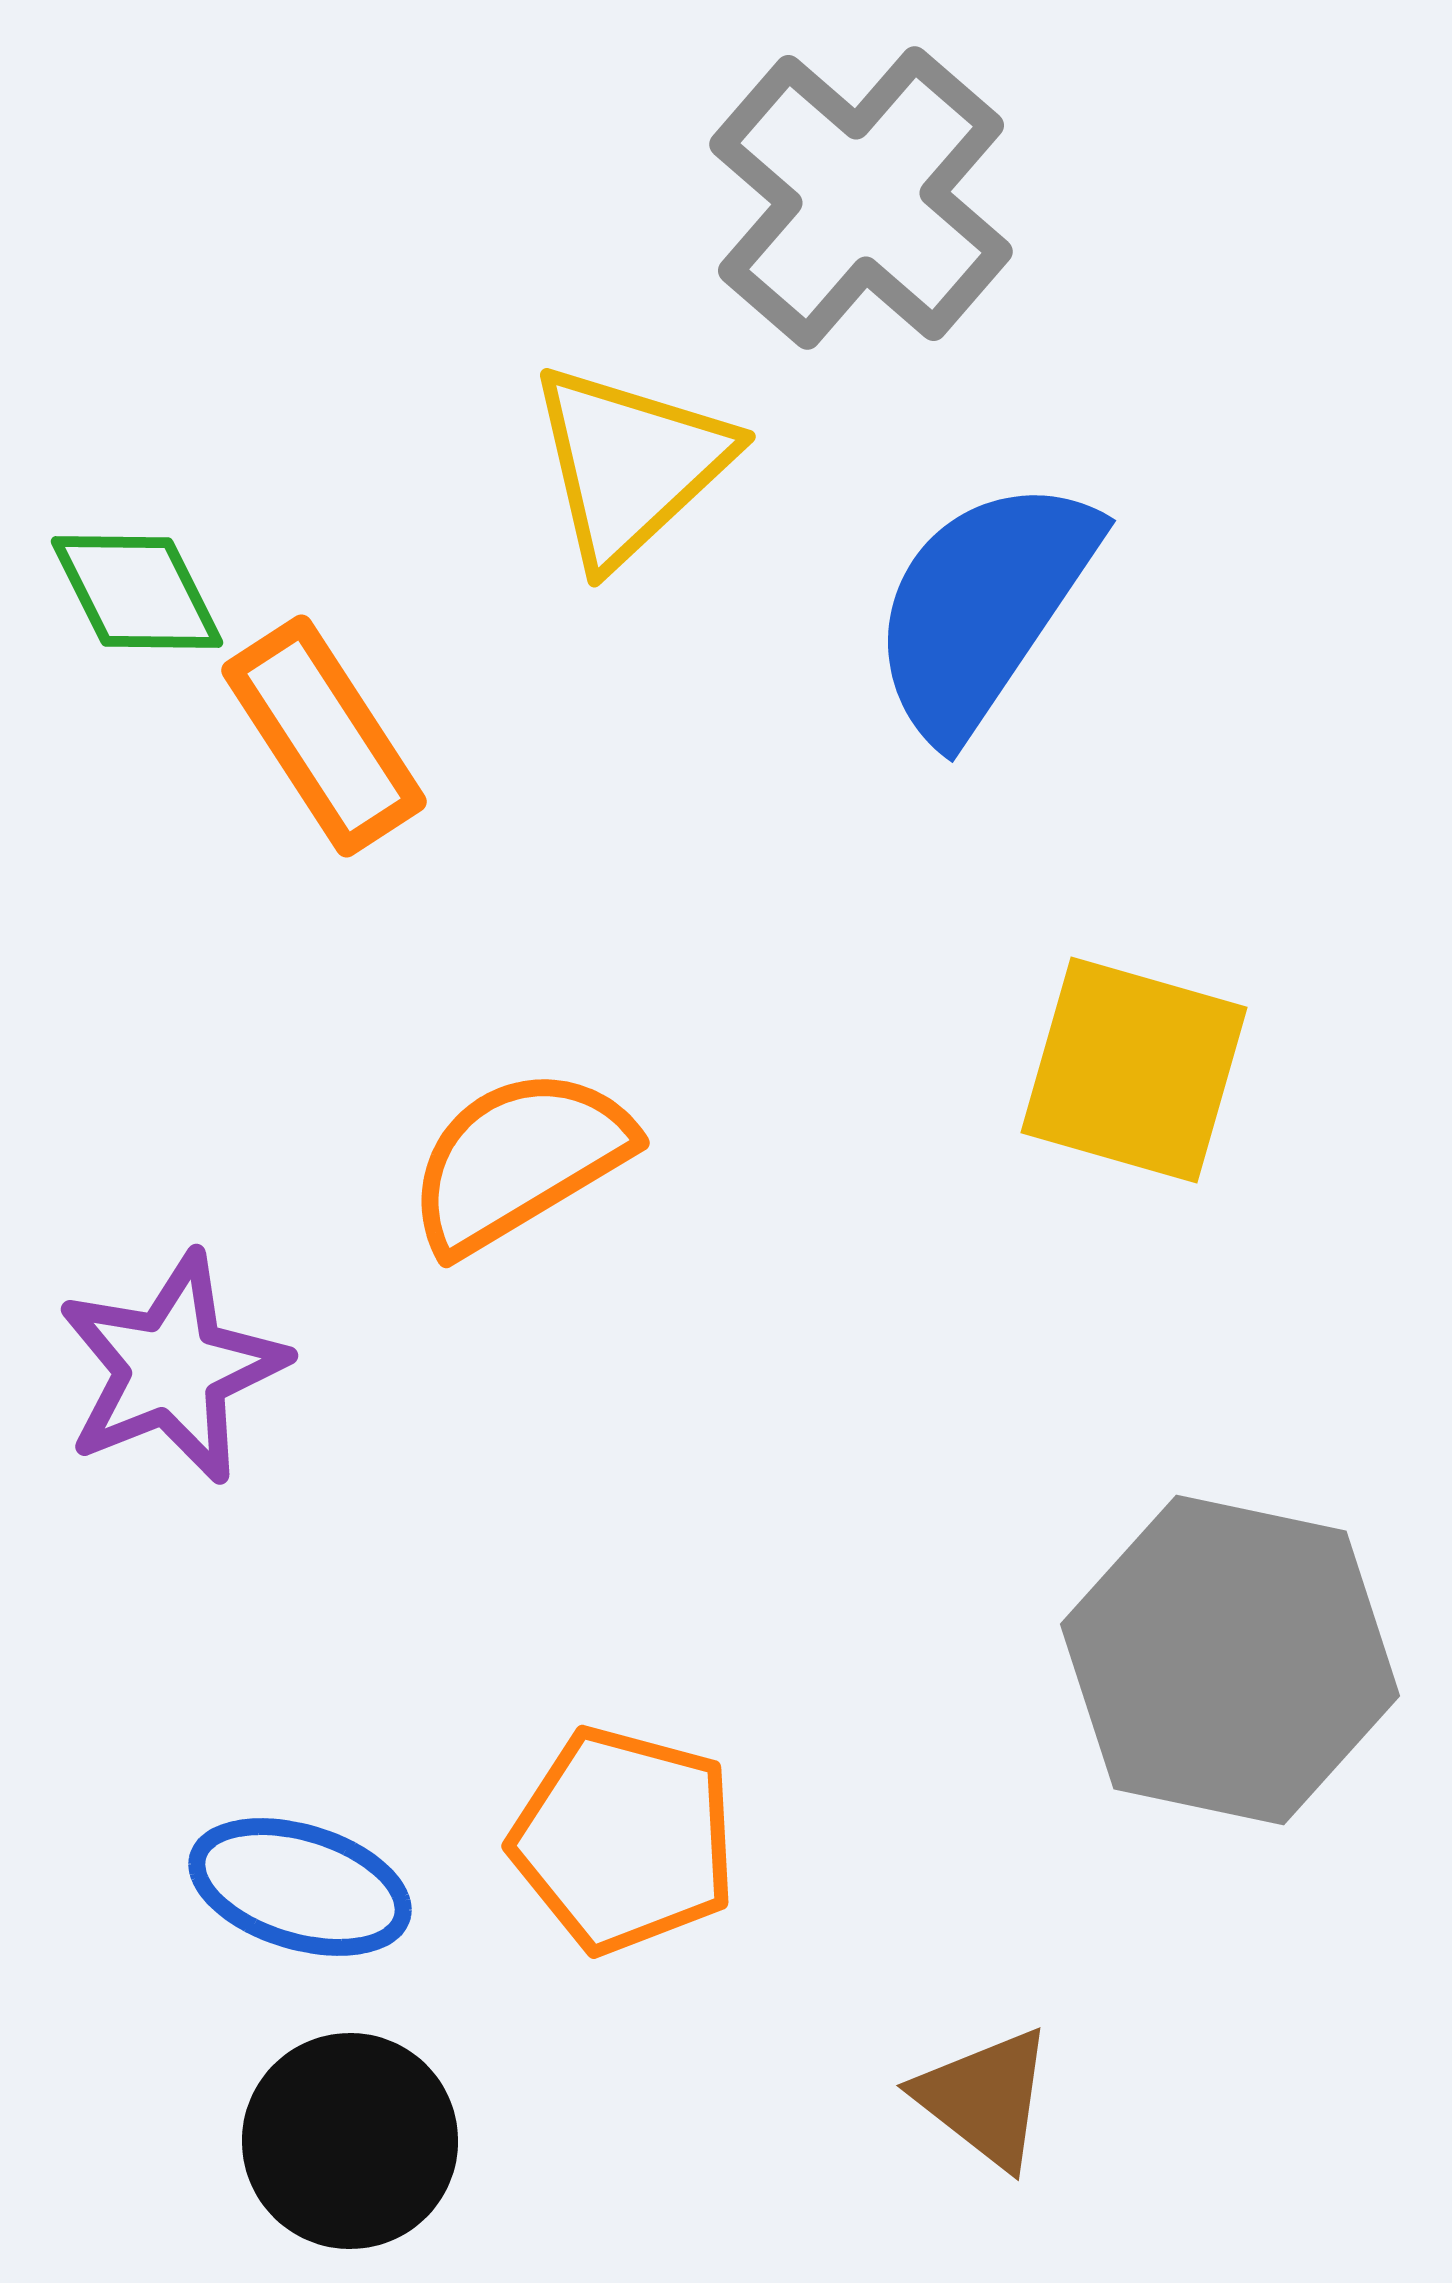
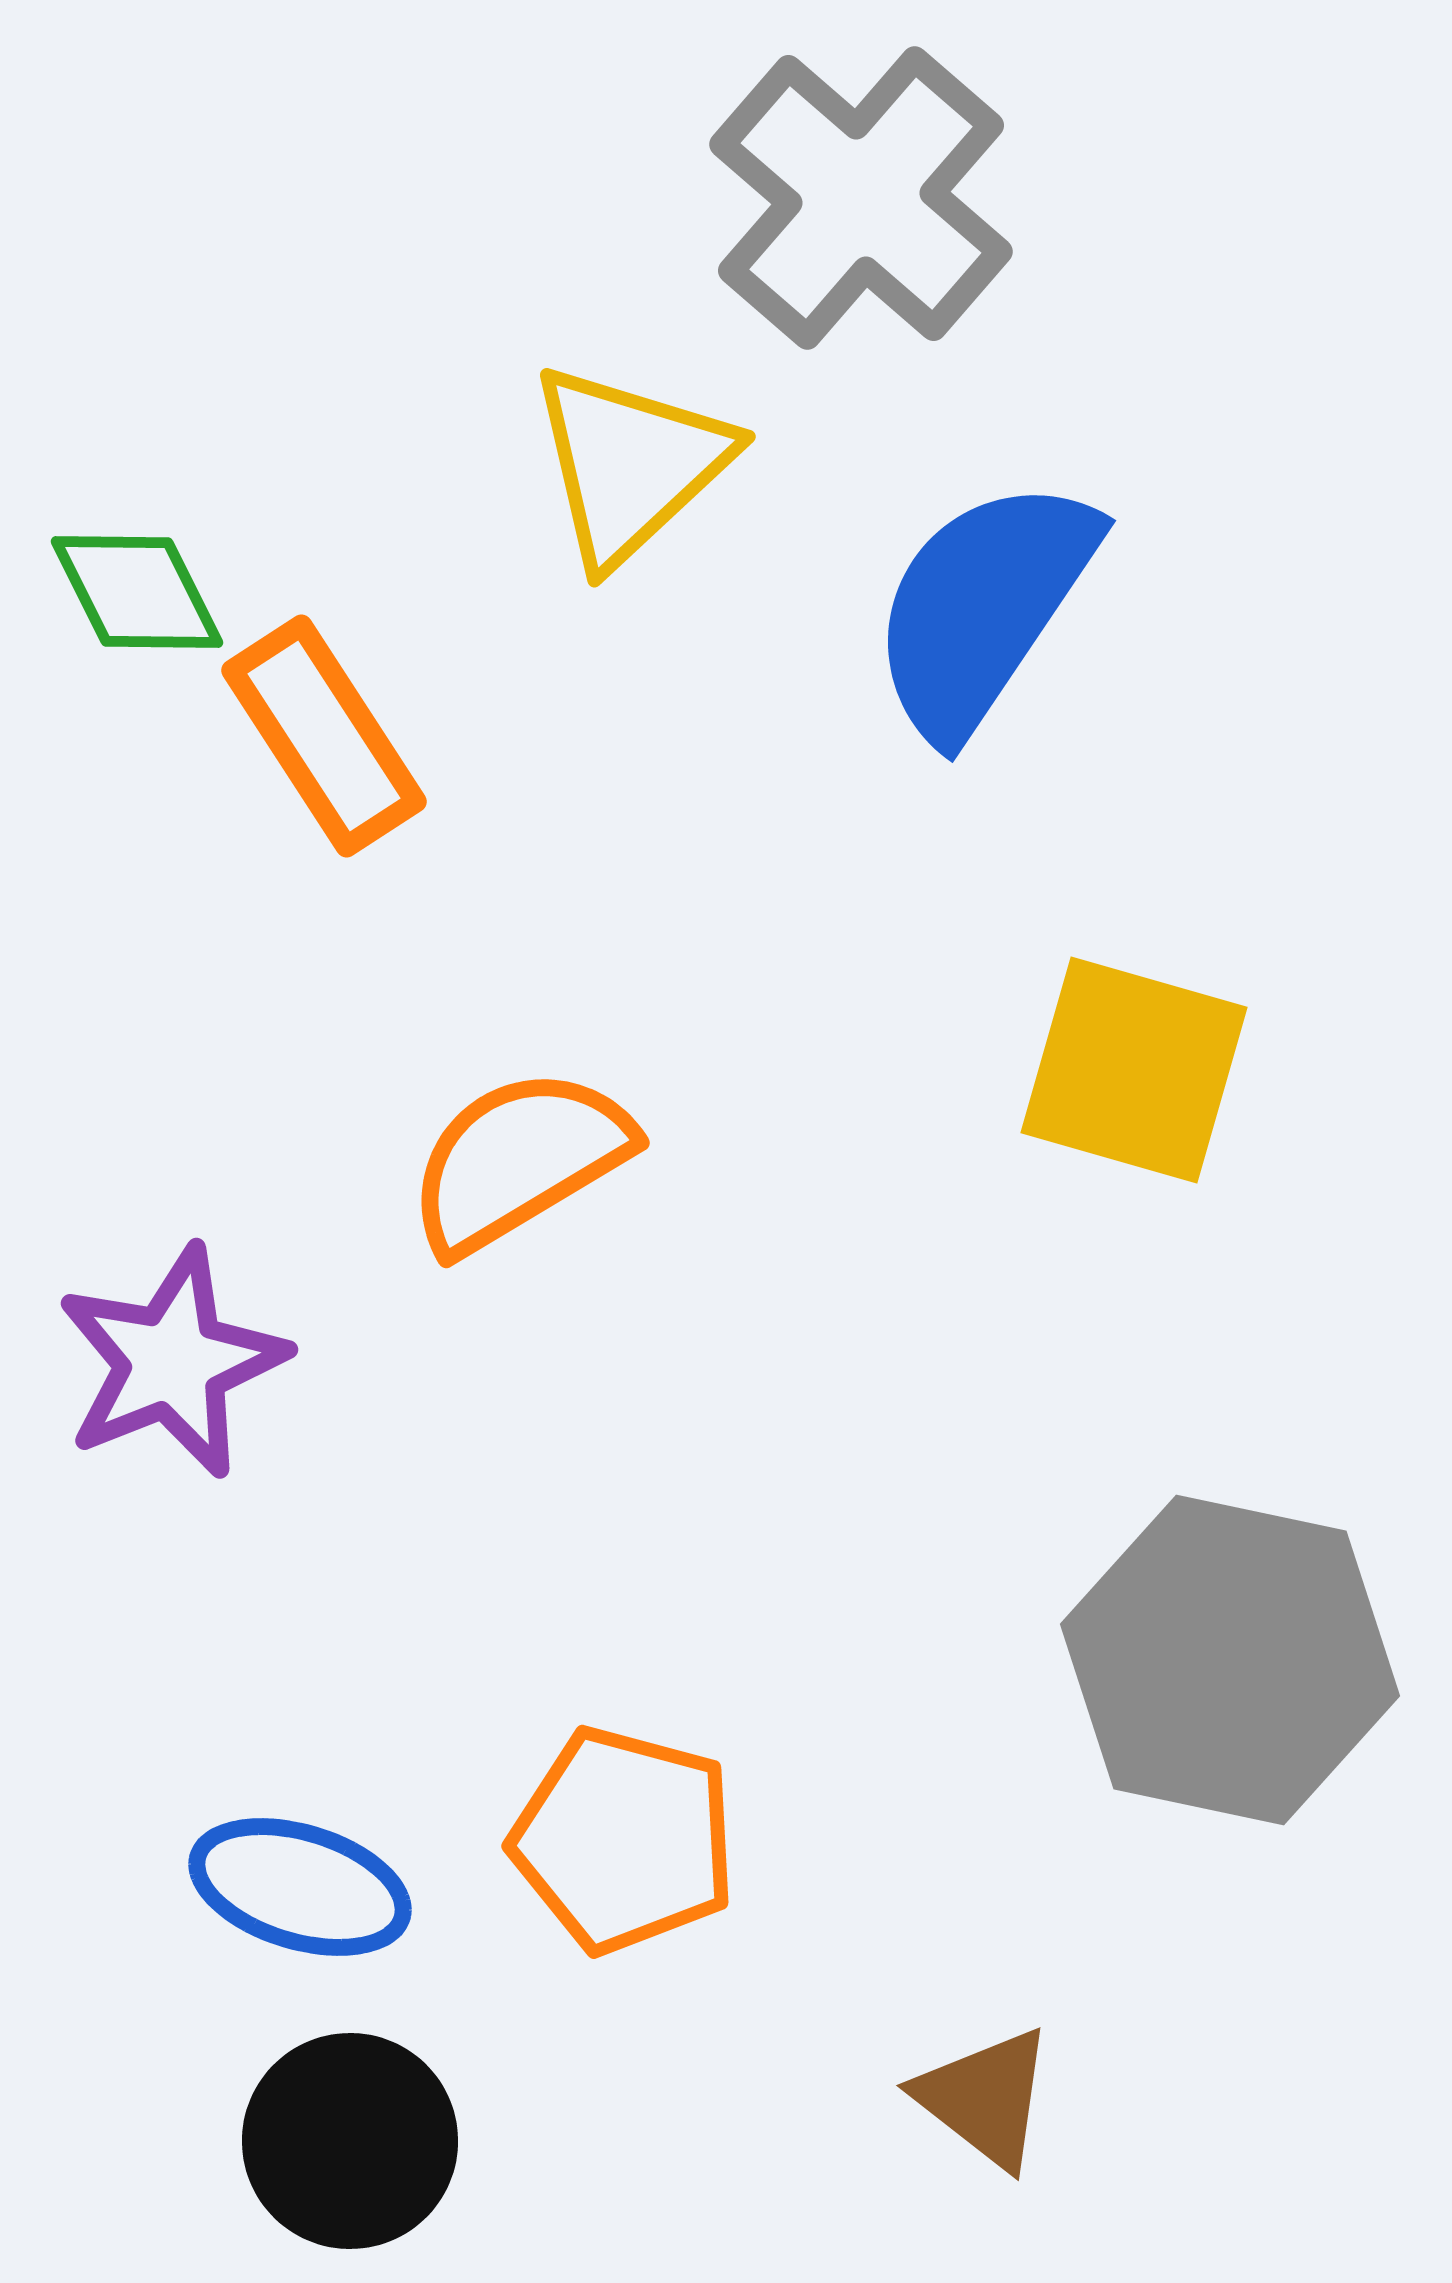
purple star: moved 6 px up
